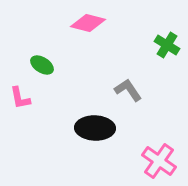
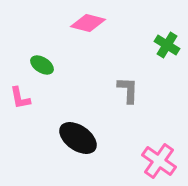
gray L-shape: rotated 36 degrees clockwise
black ellipse: moved 17 px left, 10 px down; rotated 33 degrees clockwise
